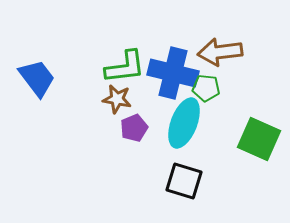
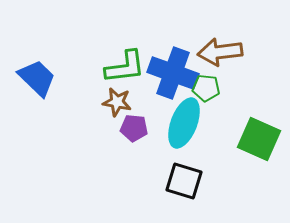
blue cross: rotated 6 degrees clockwise
blue trapezoid: rotated 9 degrees counterclockwise
brown star: moved 3 px down
purple pentagon: rotated 28 degrees clockwise
